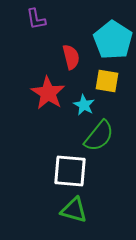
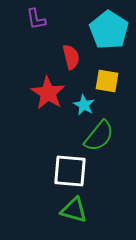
cyan pentagon: moved 4 px left, 10 px up
